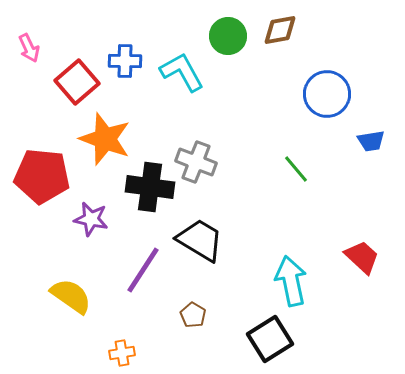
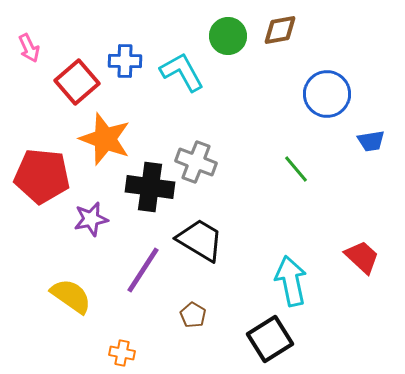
purple star: rotated 24 degrees counterclockwise
orange cross: rotated 20 degrees clockwise
